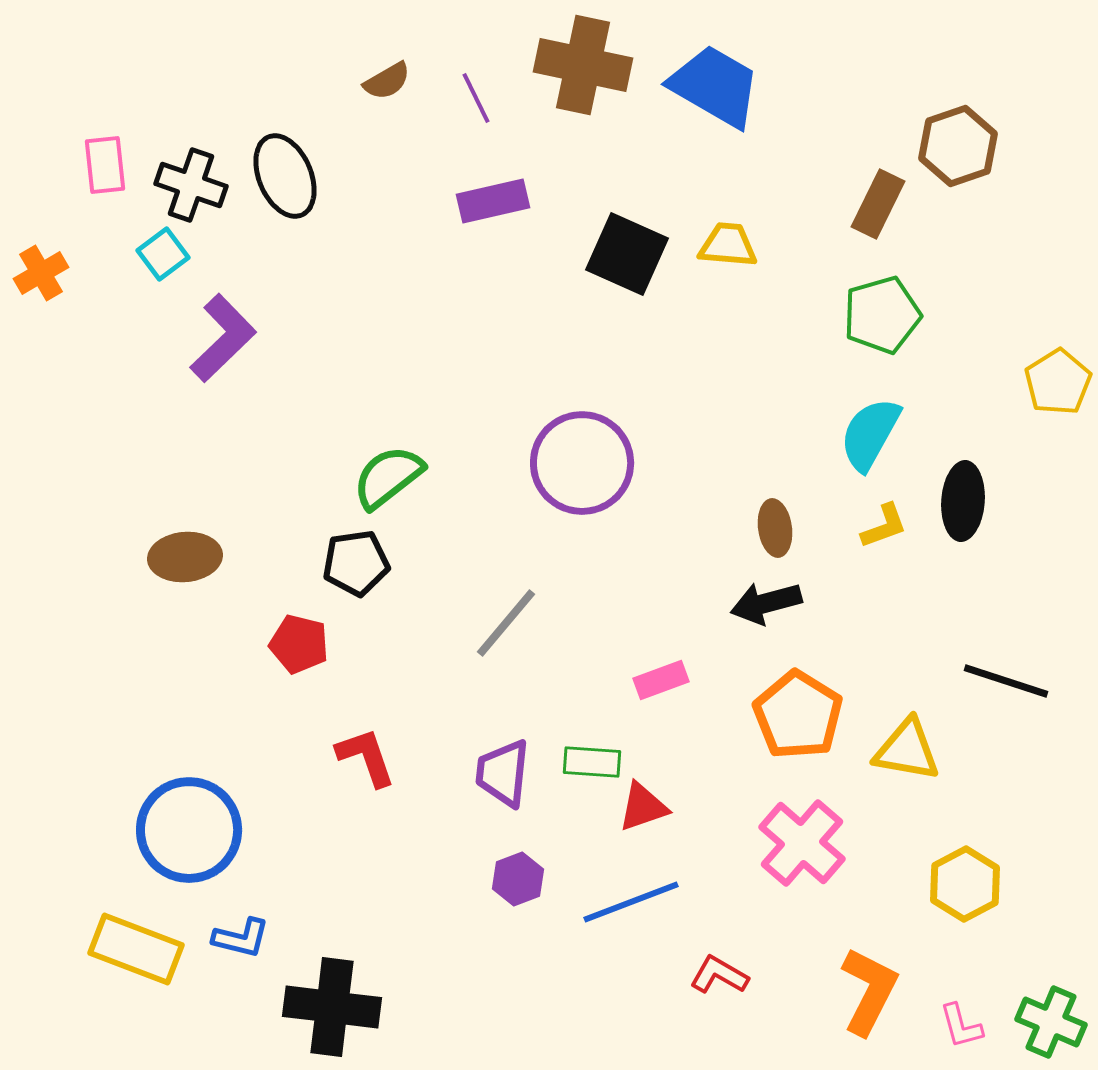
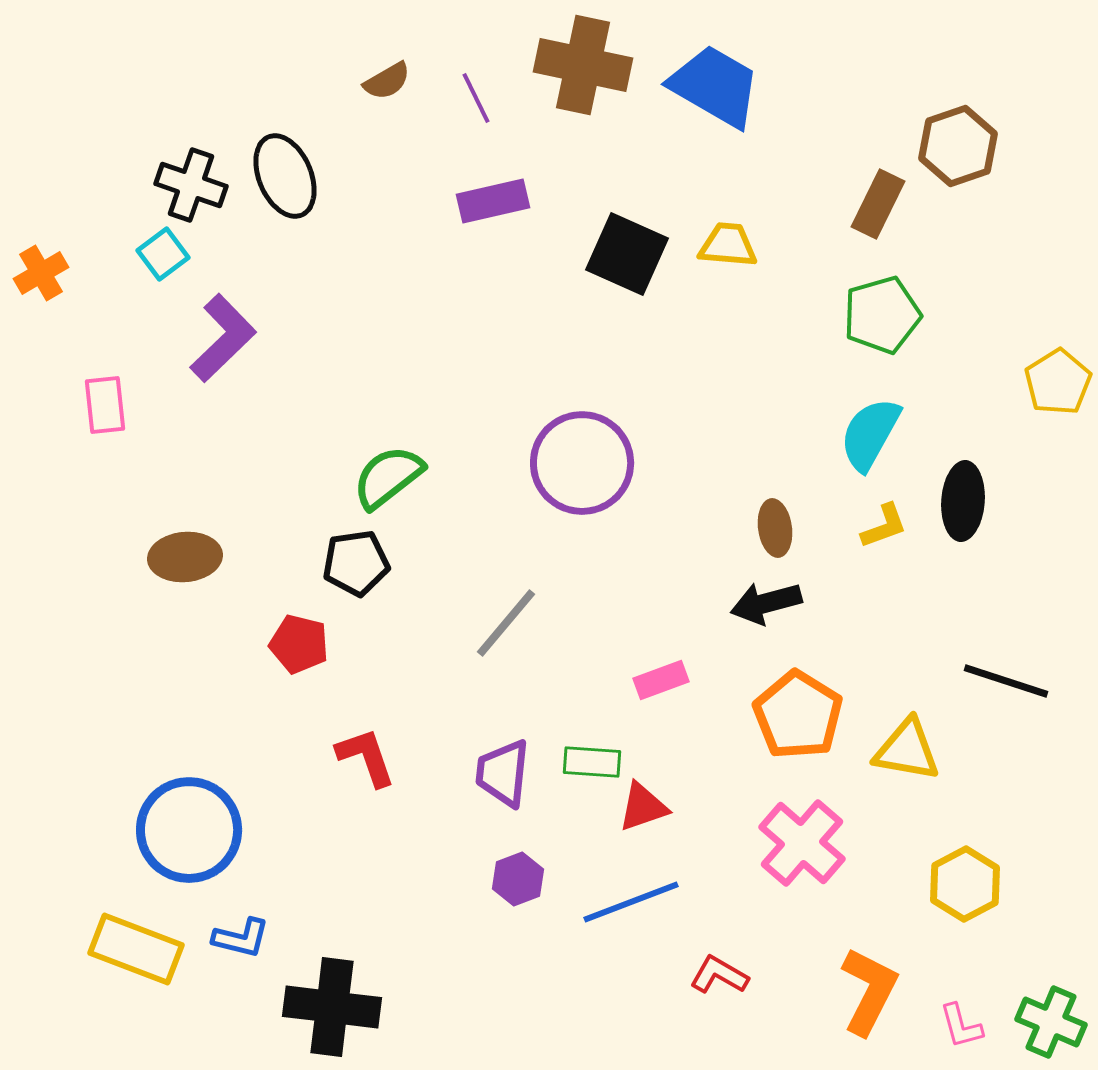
pink rectangle at (105, 165): moved 240 px down
